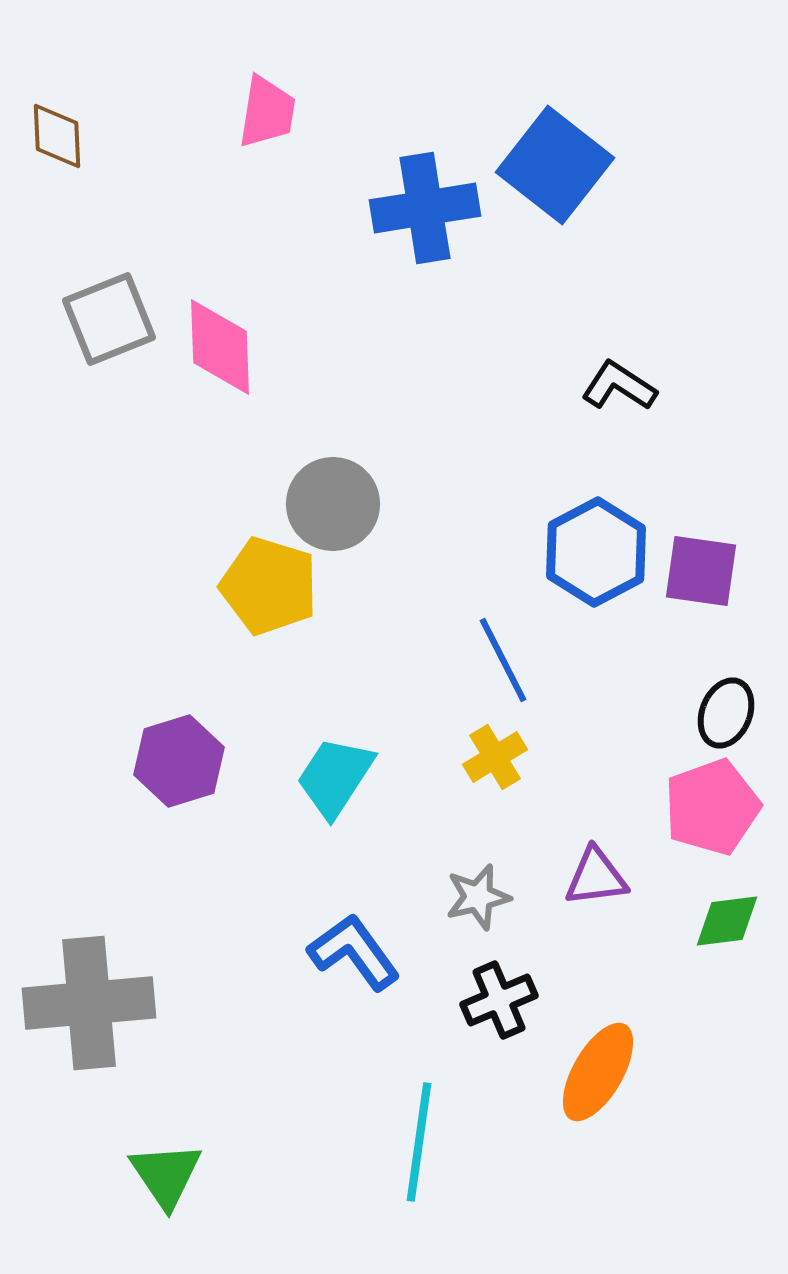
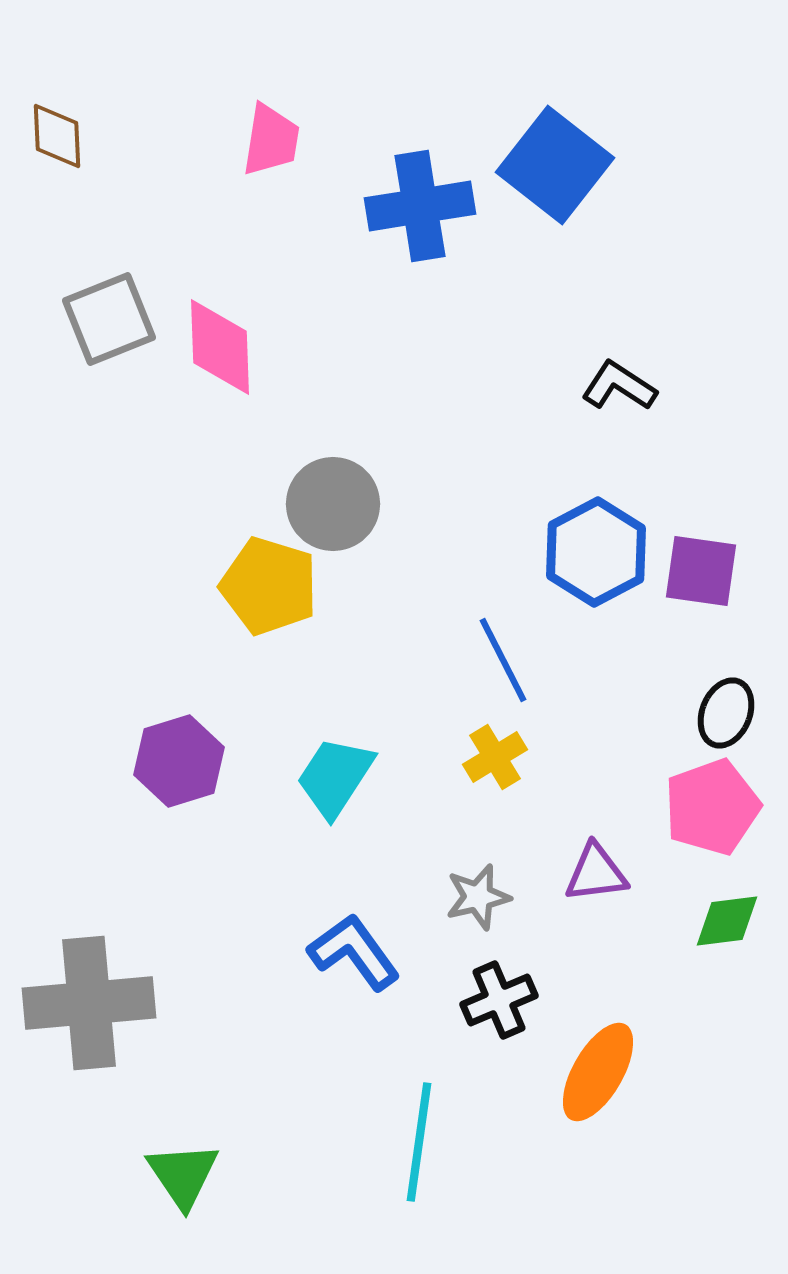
pink trapezoid: moved 4 px right, 28 px down
blue cross: moved 5 px left, 2 px up
purple triangle: moved 4 px up
green triangle: moved 17 px right
